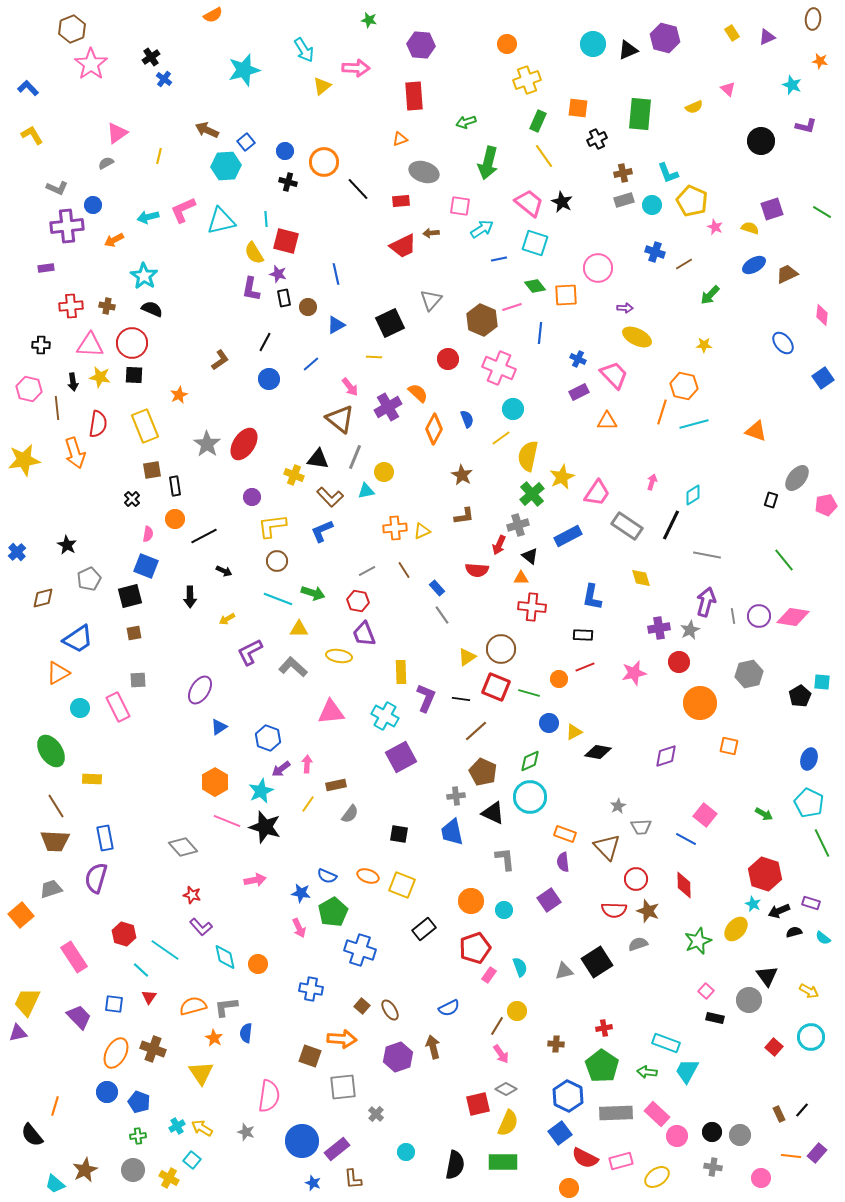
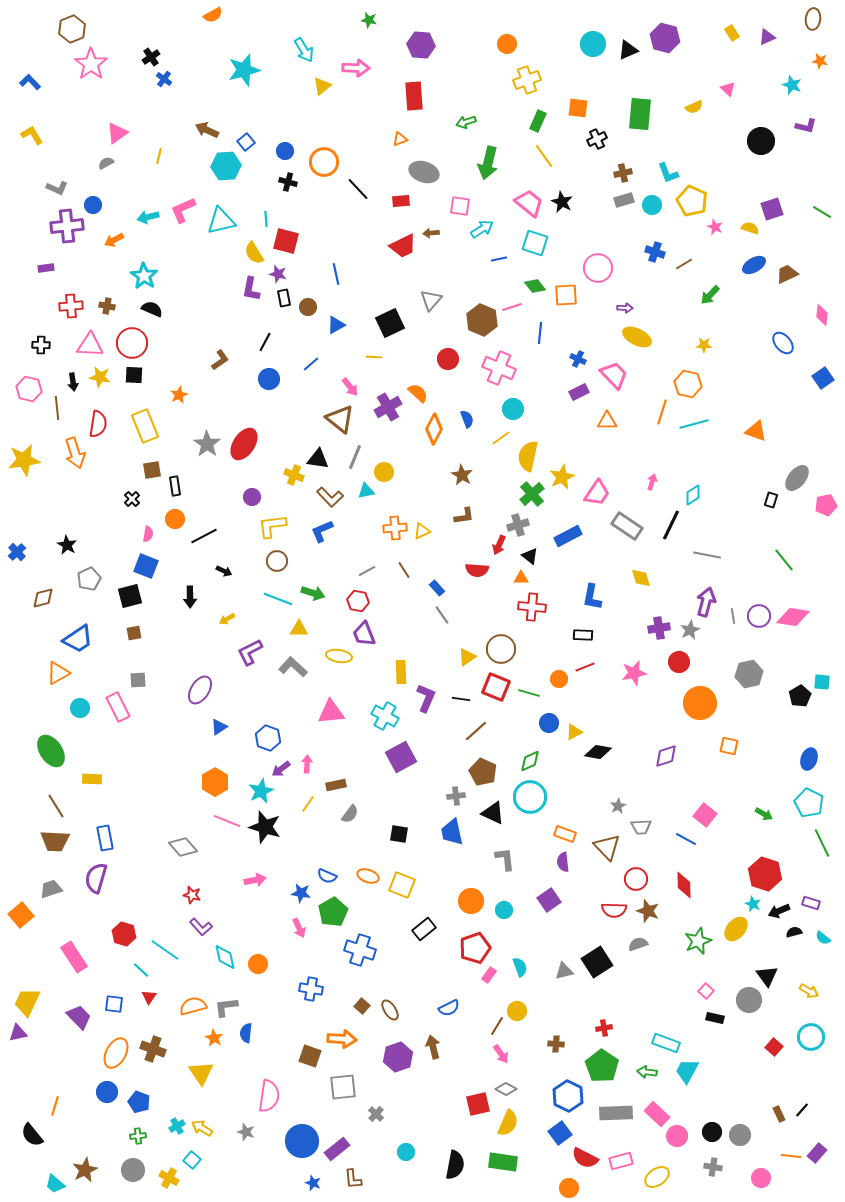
blue L-shape at (28, 88): moved 2 px right, 6 px up
orange hexagon at (684, 386): moved 4 px right, 2 px up
green rectangle at (503, 1162): rotated 8 degrees clockwise
